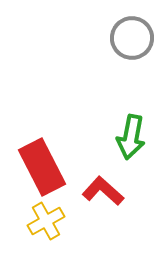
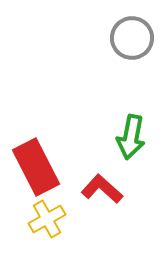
red rectangle: moved 6 px left
red L-shape: moved 1 px left, 2 px up
yellow cross: moved 1 px right, 2 px up
